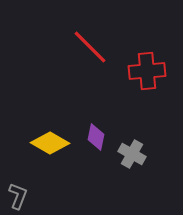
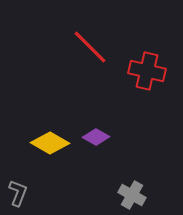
red cross: rotated 18 degrees clockwise
purple diamond: rotated 72 degrees counterclockwise
gray cross: moved 41 px down
gray L-shape: moved 3 px up
